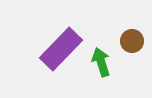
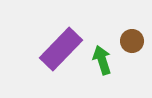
green arrow: moved 1 px right, 2 px up
